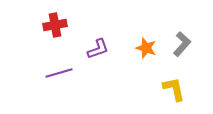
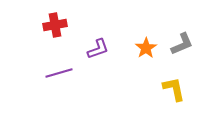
gray L-shape: rotated 25 degrees clockwise
orange star: rotated 20 degrees clockwise
